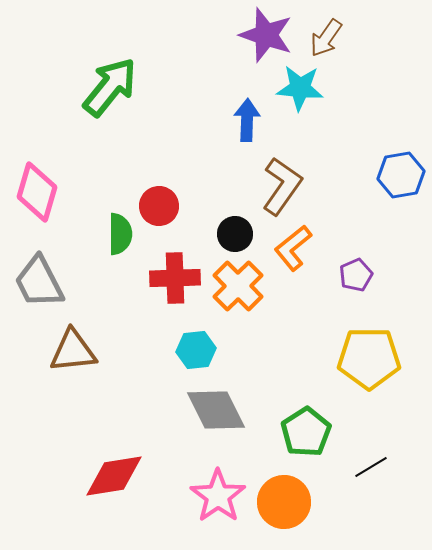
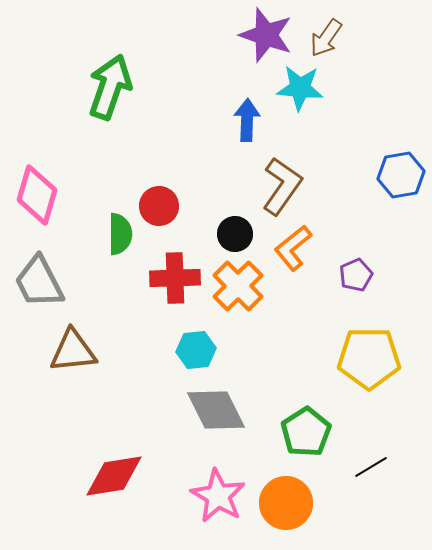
green arrow: rotated 20 degrees counterclockwise
pink diamond: moved 3 px down
pink star: rotated 6 degrees counterclockwise
orange circle: moved 2 px right, 1 px down
